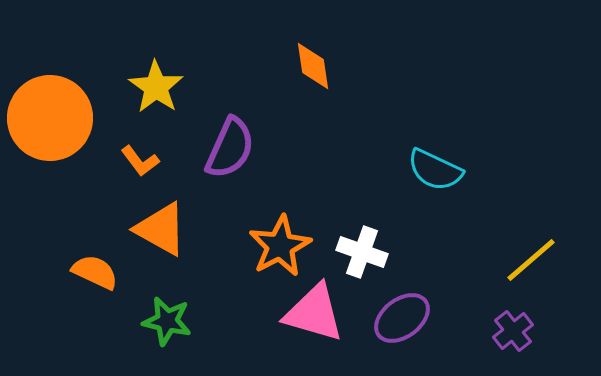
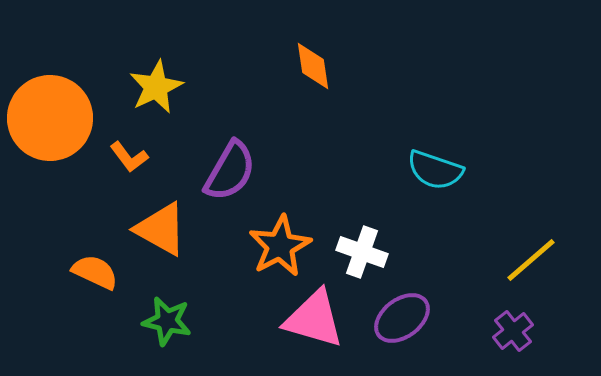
yellow star: rotated 12 degrees clockwise
purple semicircle: moved 23 px down; rotated 6 degrees clockwise
orange L-shape: moved 11 px left, 4 px up
cyan semicircle: rotated 6 degrees counterclockwise
pink triangle: moved 6 px down
